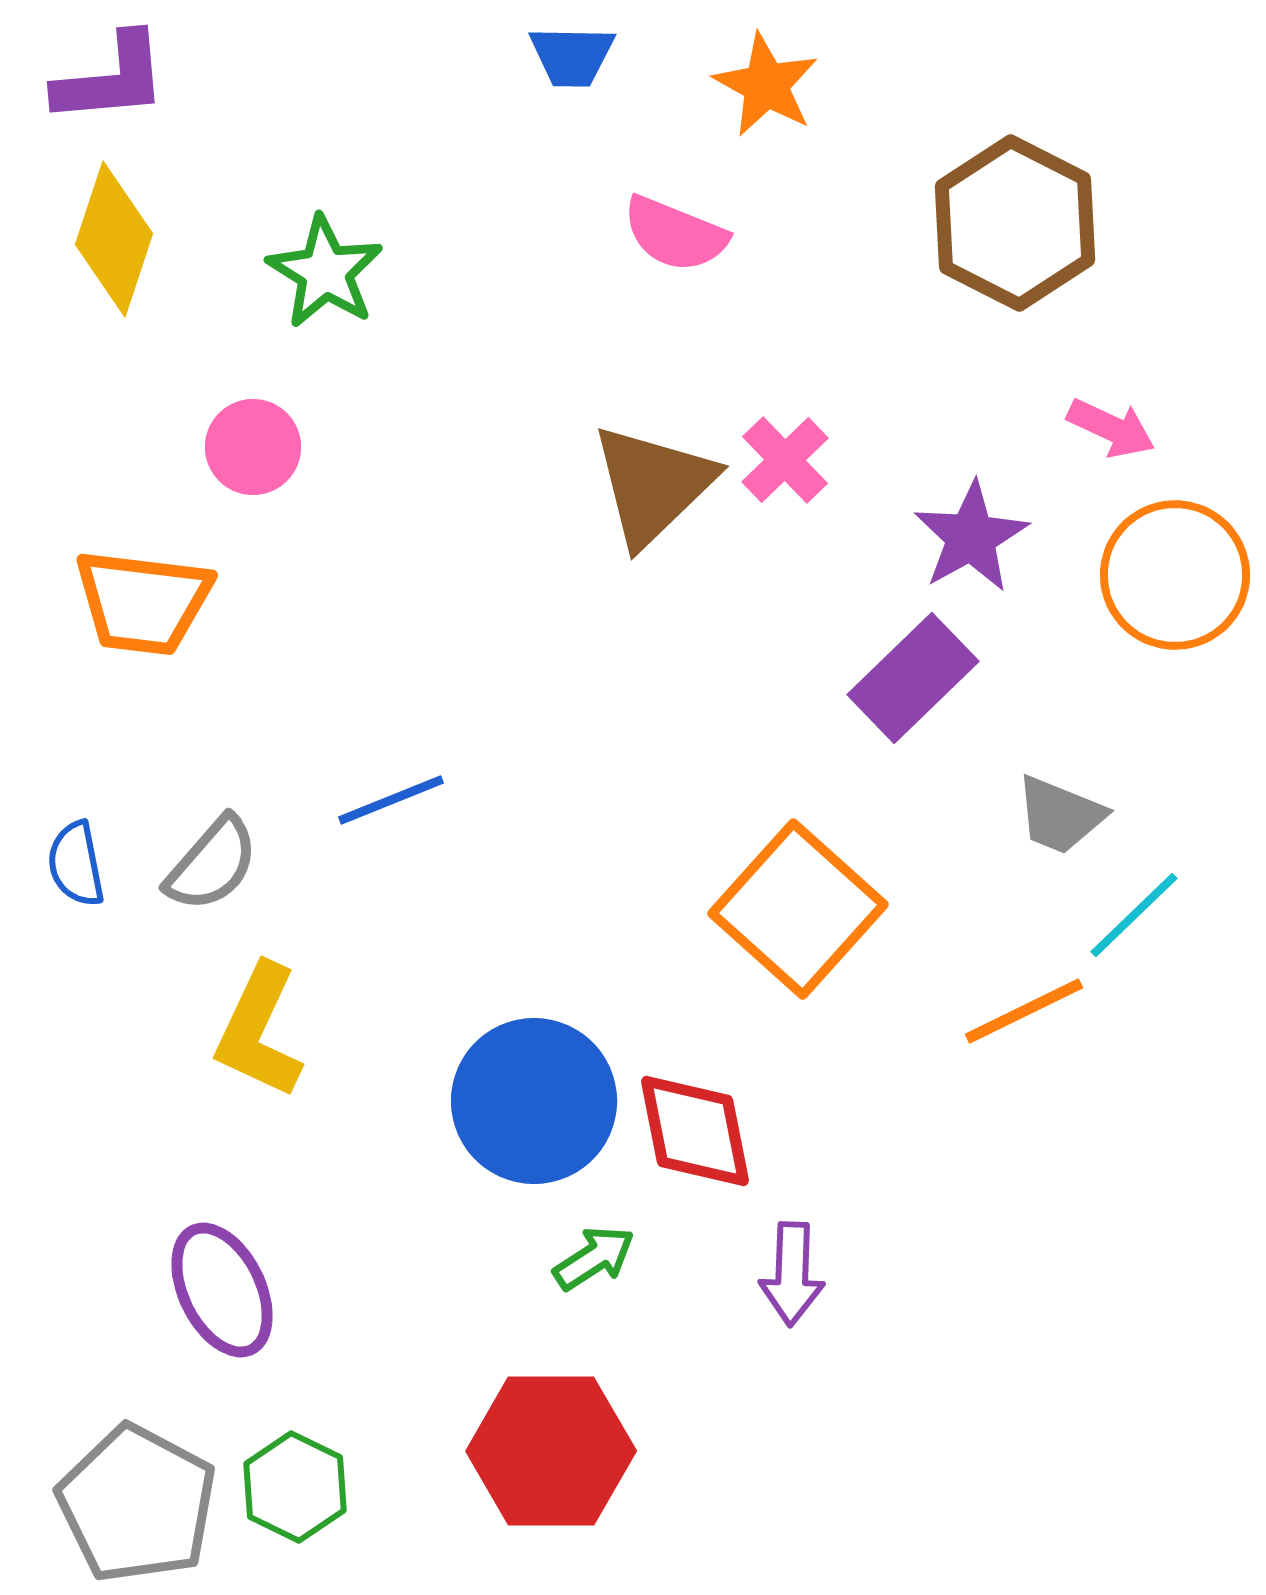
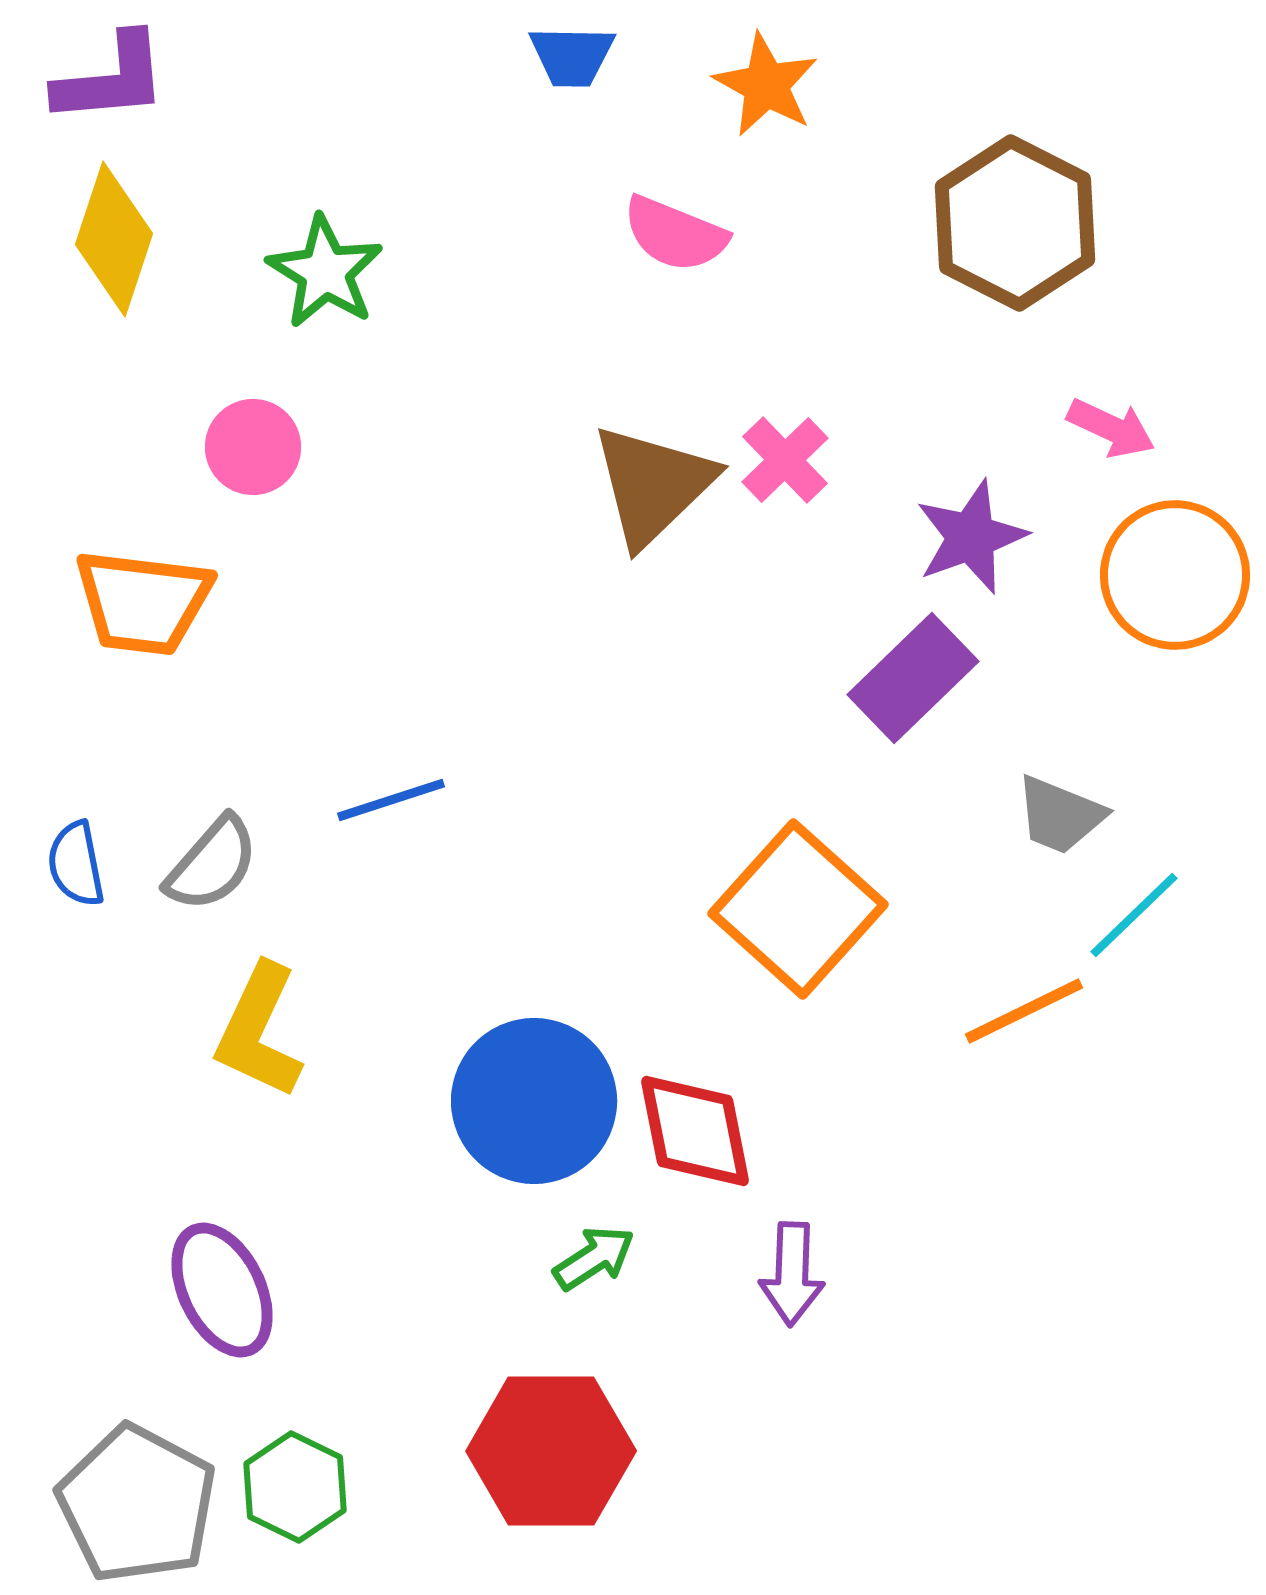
purple star: rotated 9 degrees clockwise
blue line: rotated 4 degrees clockwise
